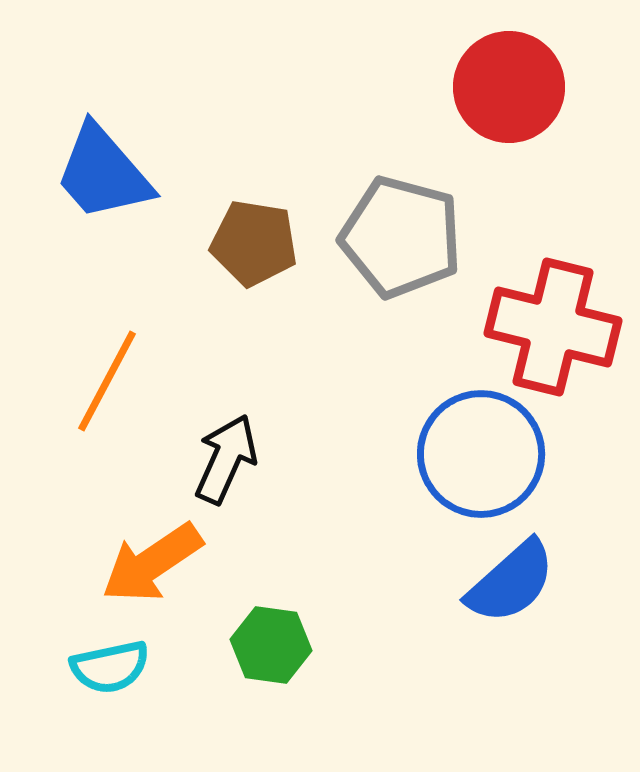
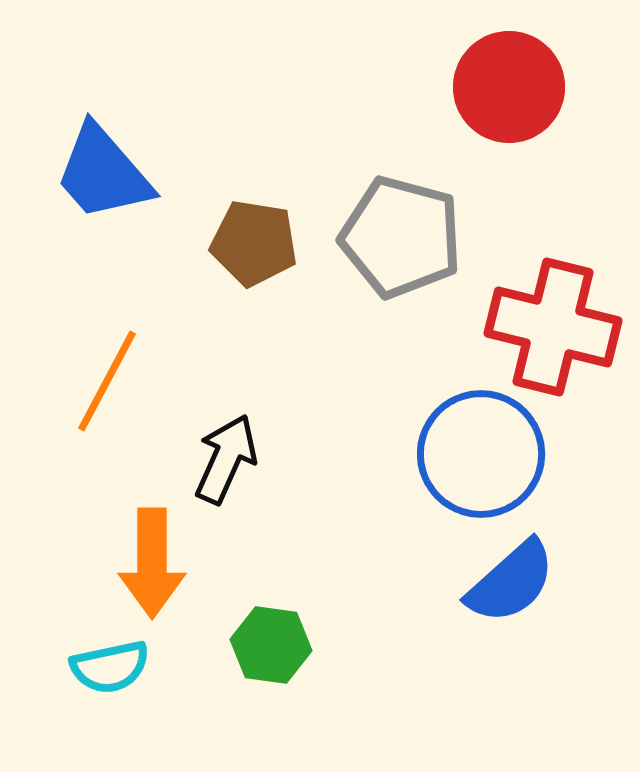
orange arrow: rotated 56 degrees counterclockwise
